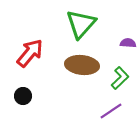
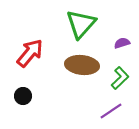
purple semicircle: moved 6 px left; rotated 21 degrees counterclockwise
